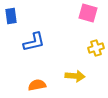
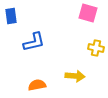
yellow cross: rotated 28 degrees clockwise
